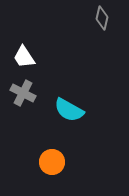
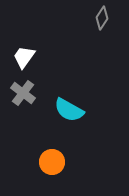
gray diamond: rotated 20 degrees clockwise
white trapezoid: rotated 70 degrees clockwise
gray cross: rotated 10 degrees clockwise
